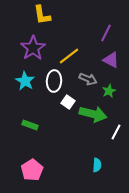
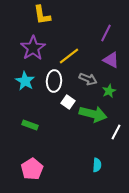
pink pentagon: moved 1 px up
